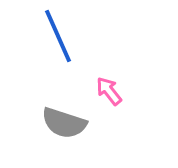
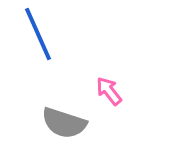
blue line: moved 20 px left, 2 px up
